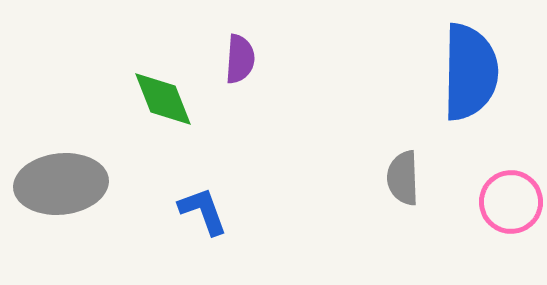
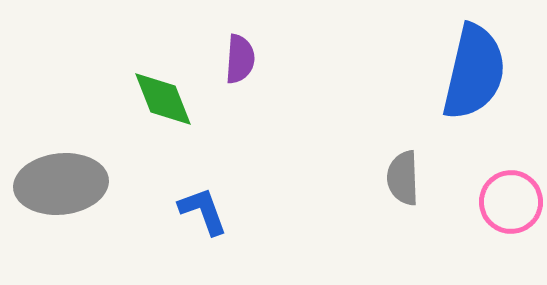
blue semicircle: moved 4 px right; rotated 12 degrees clockwise
